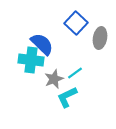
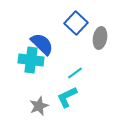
gray star: moved 15 px left, 27 px down
